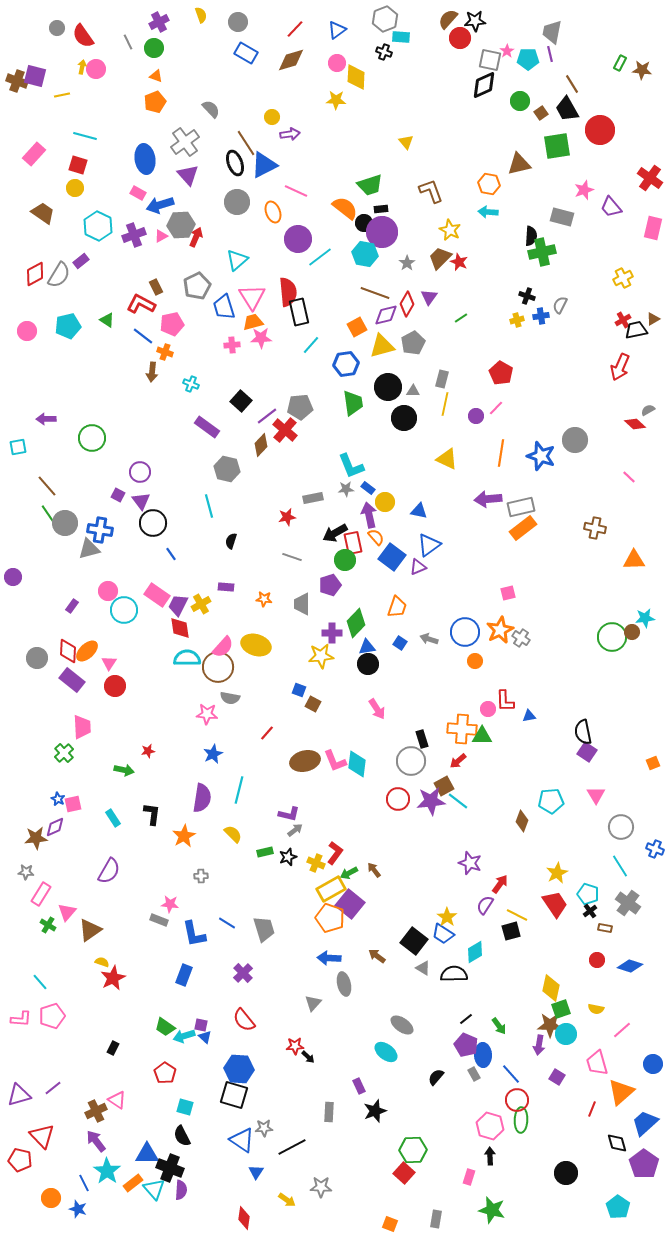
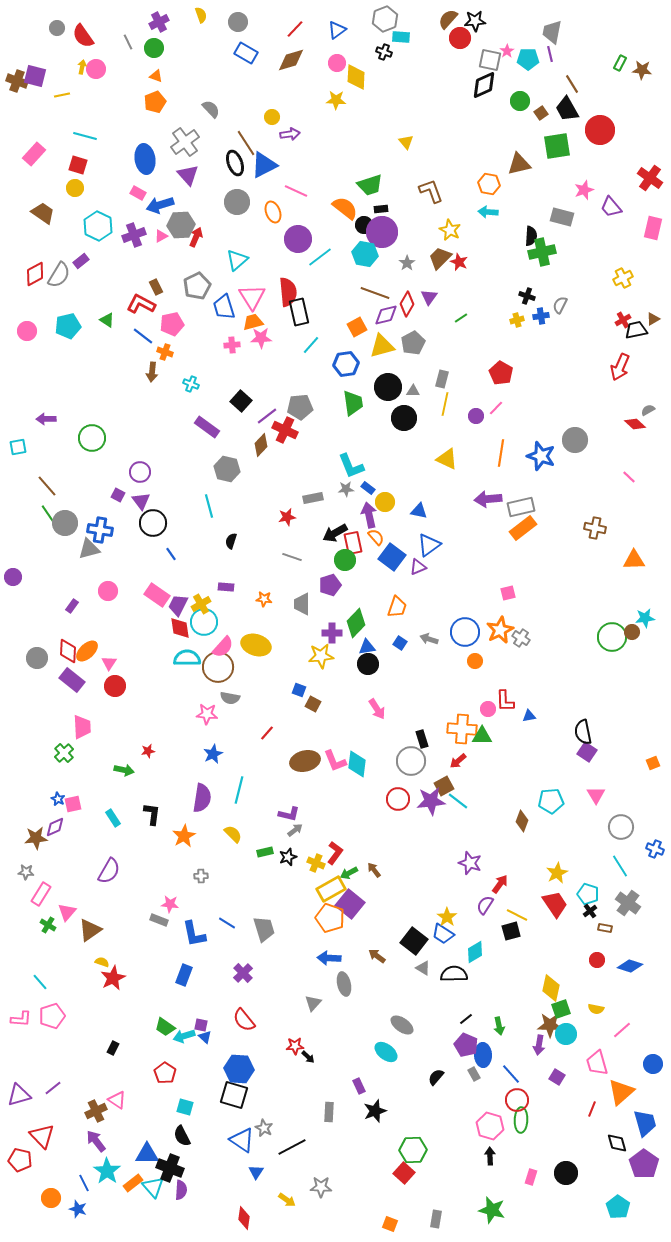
black circle at (364, 223): moved 2 px down
red cross at (285, 430): rotated 15 degrees counterclockwise
cyan circle at (124, 610): moved 80 px right, 12 px down
green arrow at (499, 1026): rotated 24 degrees clockwise
blue trapezoid at (645, 1123): rotated 116 degrees clockwise
gray star at (264, 1128): rotated 30 degrees clockwise
pink rectangle at (469, 1177): moved 62 px right
cyan triangle at (154, 1189): moved 1 px left, 2 px up
